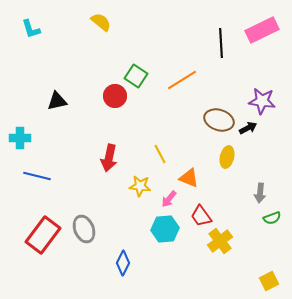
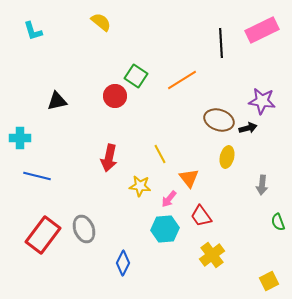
cyan L-shape: moved 2 px right, 2 px down
black arrow: rotated 12 degrees clockwise
orange triangle: rotated 30 degrees clockwise
gray arrow: moved 2 px right, 8 px up
green semicircle: moved 6 px right, 4 px down; rotated 90 degrees clockwise
yellow cross: moved 8 px left, 14 px down
